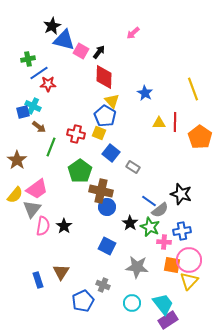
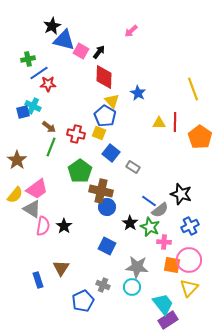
pink arrow at (133, 33): moved 2 px left, 2 px up
blue star at (145, 93): moved 7 px left
brown arrow at (39, 127): moved 10 px right
gray triangle at (32, 209): rotated 36 degrees counterclockwise
blue cross at (182, 231): moved 8 px right, 5 px up; rotated 18 degrees counterclockwise
brown triangle at (61, 272): moved 4 px up
yellow triangle at (189, 281): moved 7 px down
cyan circle at (132, 303): moved 16 px up
